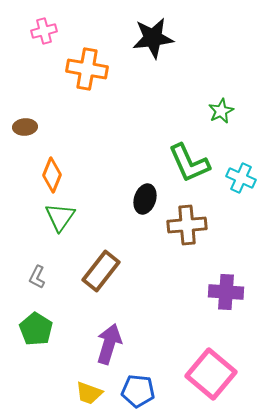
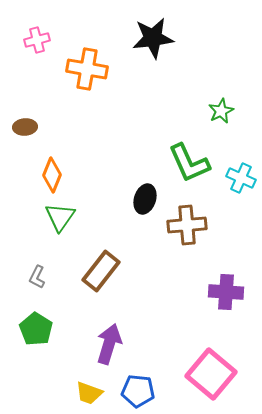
pink cross: moved 7 px left, 9 px down
